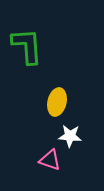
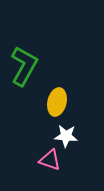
green L-shape: moved 3 px left, 20 px down; rotated 33 degrees clockwise
white star: moved 4 px left
